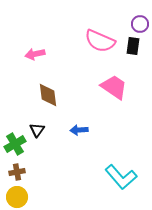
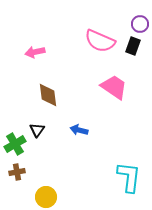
black rectangle: rotated 12 degrees clockwise
pink arrow: moved 2 px up
blue arrow: rotated 18 degrees clockwise
cyan L-shape: moved 8 px right; rotated 132 degrees counterclockwise
yellow circle: moved 29 px right
